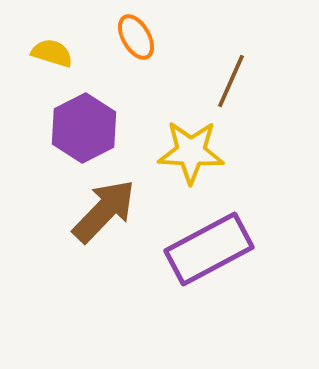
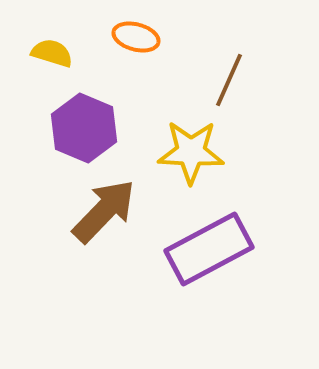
orange ellipse: rotated 45 degrees counterclockwise
brown line: moved 2 px left, 1 px up
purple hexagon: rotated 10 degrees counterclockwise
